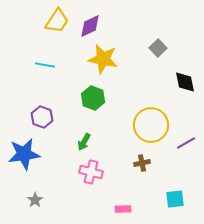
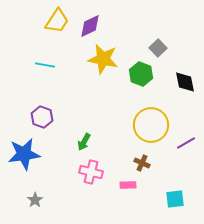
green hexagon: moved 48 px right, 24 px up
brown cross: rotated 35 degrees clockwise
pink rectangle: moved 5 px right, 24 px up
